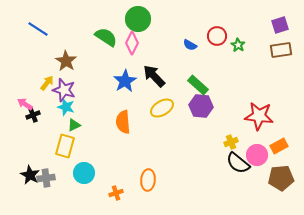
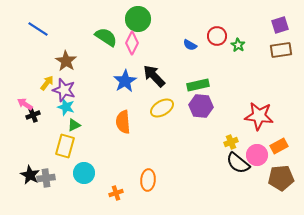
green rectangle: rotated 55 degrees counterclockwise
